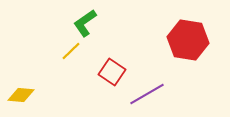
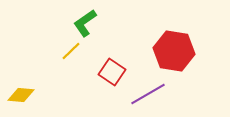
red hexagon: moved 14 px left, 11 px down
purple line: moved 1 px right
